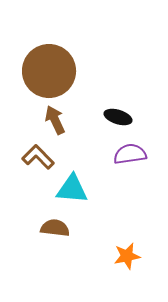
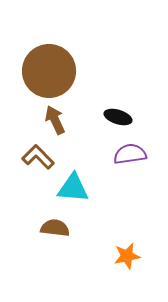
cyan triangle: moved 1 px right, 1 px up
